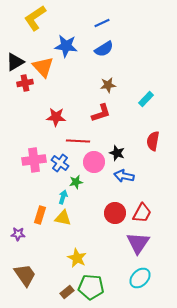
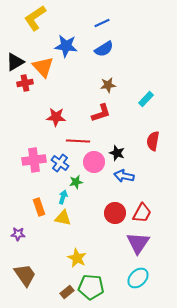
orange rectangle: moved 1 px left, 8 px up; rotated 36 degrees counterclockwise
cyan ellipse: moved 2 px left
